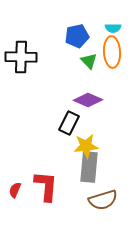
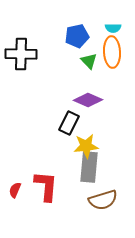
black cross: moved 3 px up
